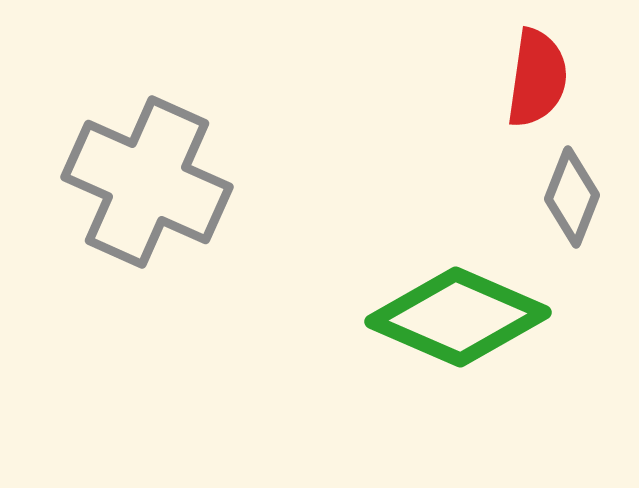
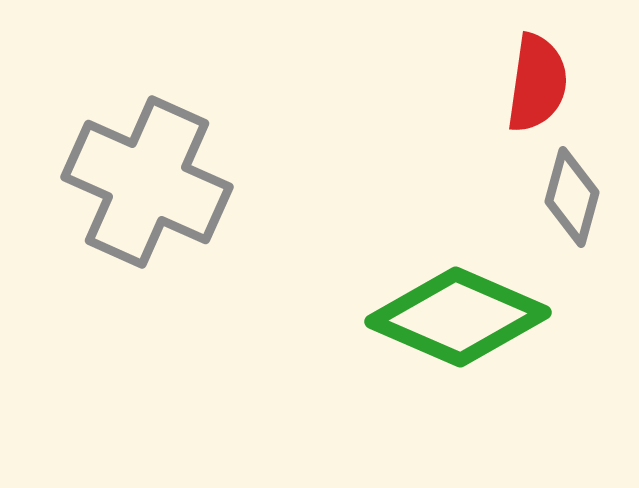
red semicircle: moved 5 px down
gray diamond: rotated 6 degrees counterclockwise
